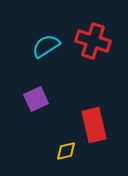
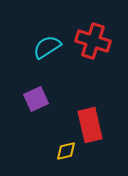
cyan semicircle: moved 1 px right, 1 px down
red rectangle: moved 4 px left
